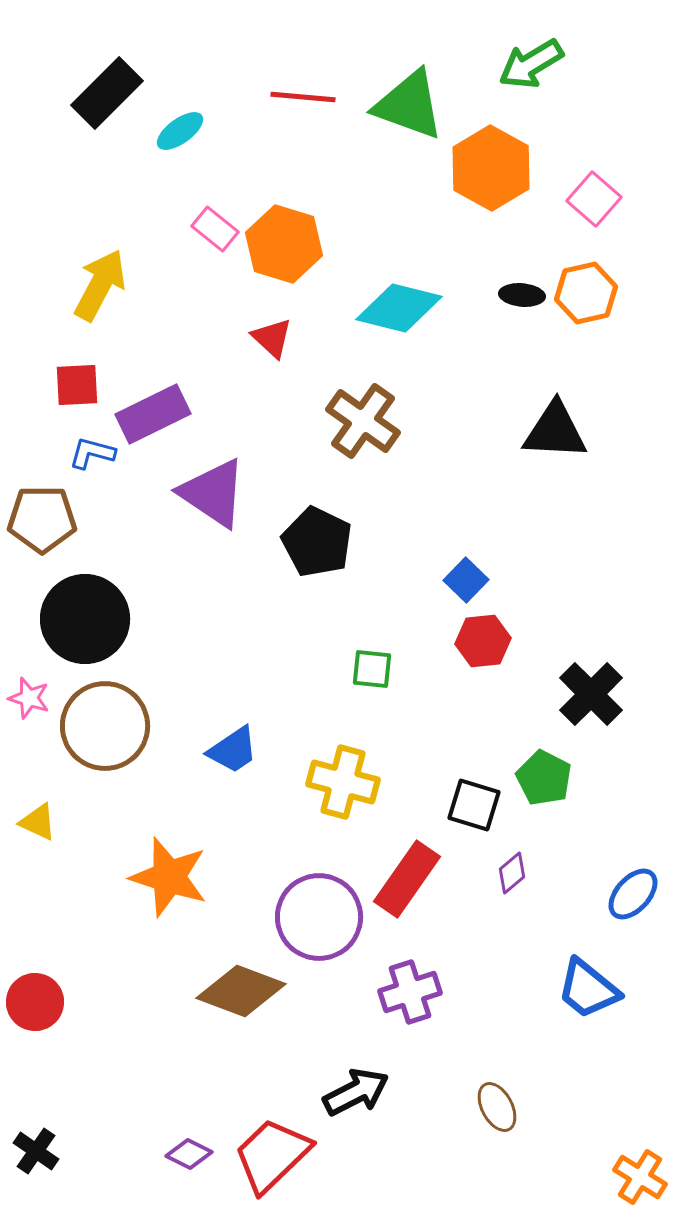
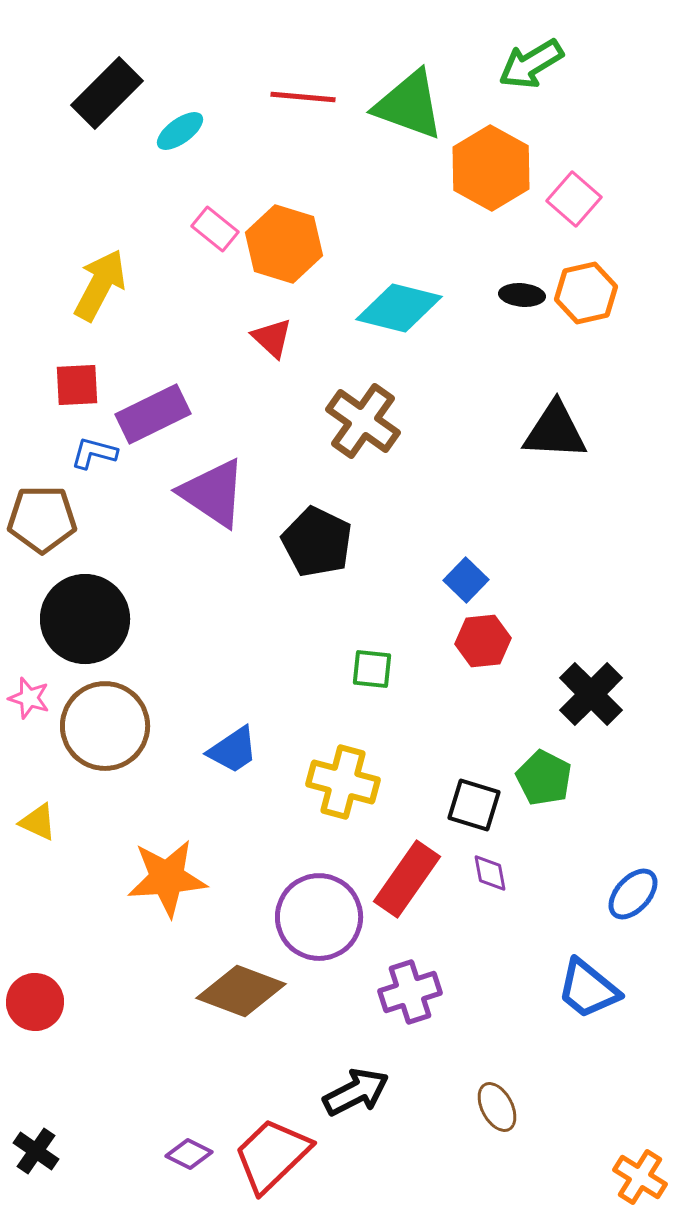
pink square at (594, 199): moved 20 px left
blue L-shape at (92, 453): moved 2 px right
purple diamond at (512, 873): moved 22 px left; rotated 60 degrees counterclockwise
orange star at (169, 877): moved 2 px left, 1 px down; rotated 22 degrees counterclockwise
